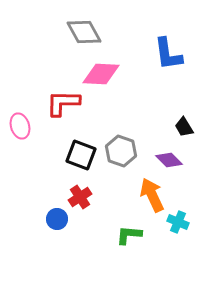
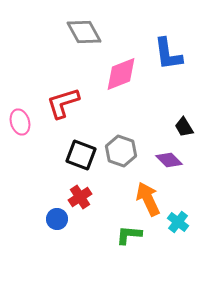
pink diamond: moved 20 px right; rotated 24 degrees counterclockwise
red L-shape: rotated 18 degrees counterclockwise
pink ellipse: moved 4 px up
orange arrow: moved 4 px left, 4 px down
cyan cross: rotated 15 degrees clockwise
